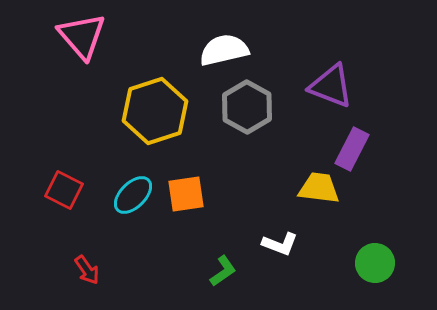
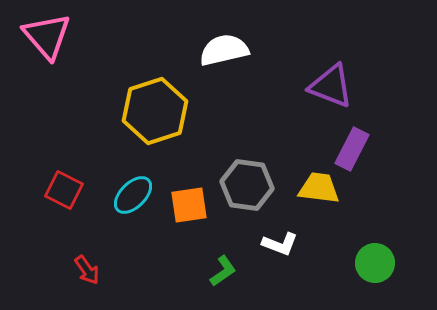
pink triangle: moved 35 px left
gray hexagon: moved 78 px down; rotated 21 degrees counterclockwise
orange square: moved 3 px right, 11 px down
